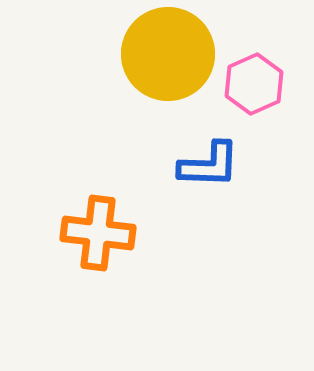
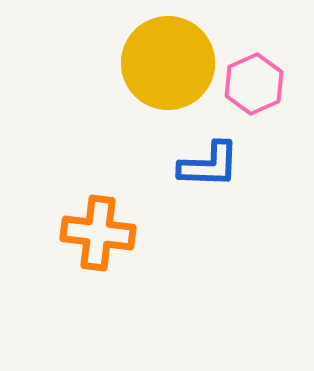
yellow circle: moved 9 px down
